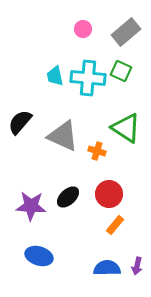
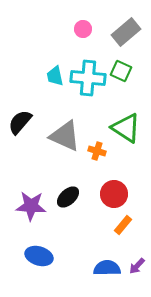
gray triangle: moved 2 px right
red circle: moved 5 px right
orange rectangle: moved 8 px right
purple arrow: rotated 30 degrees clockwise
